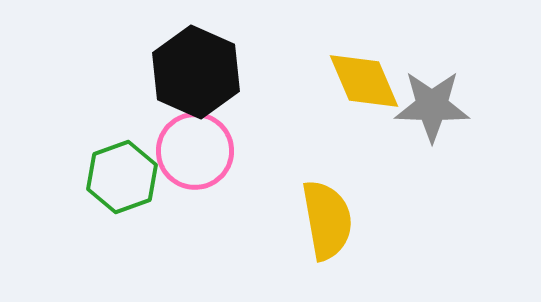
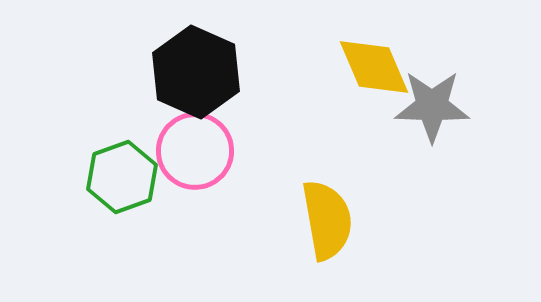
yellow diamond: moved 10 px right, 14 px up
